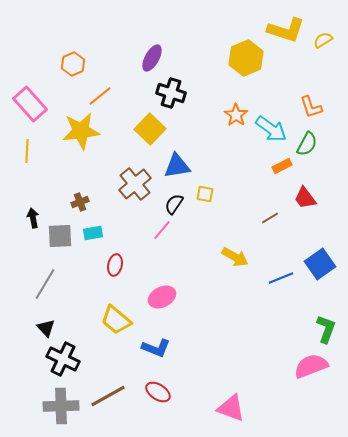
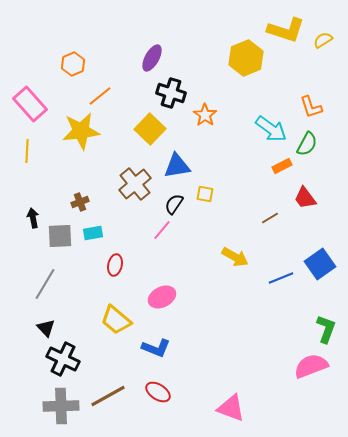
orange star at (236, 115): moved 31 px left
